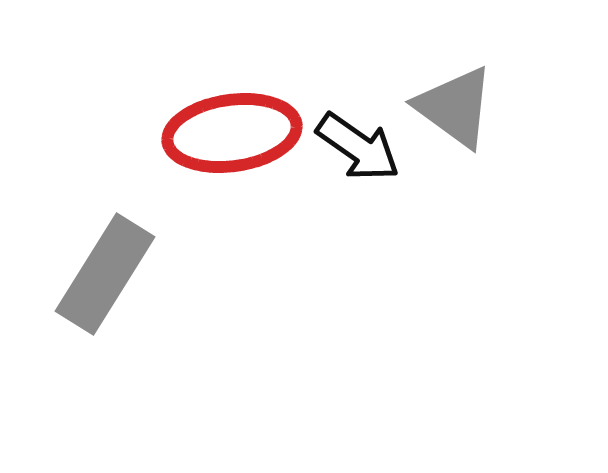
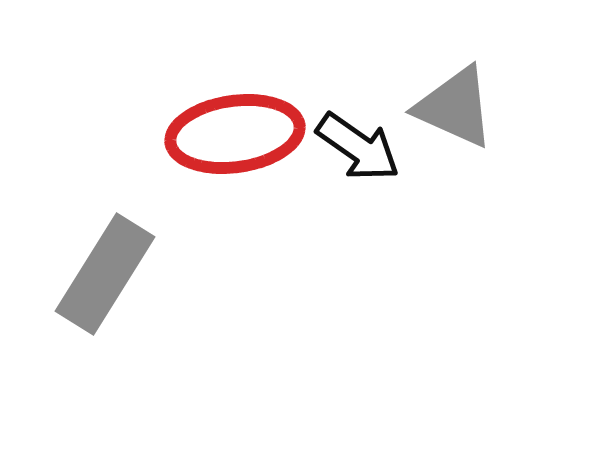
gray triangle: rotated 12 degrees counterclockwise
red ellipse: moved 3 px right, 1 px down
